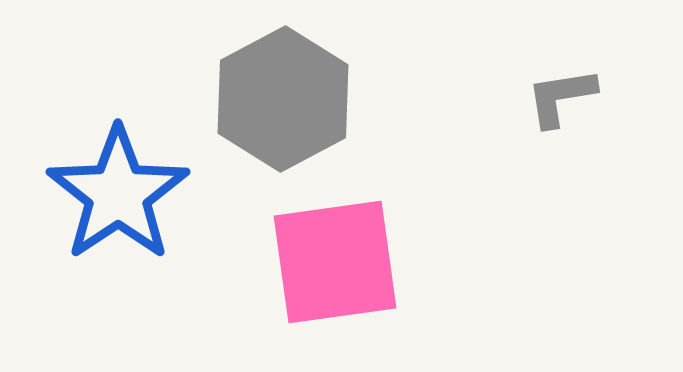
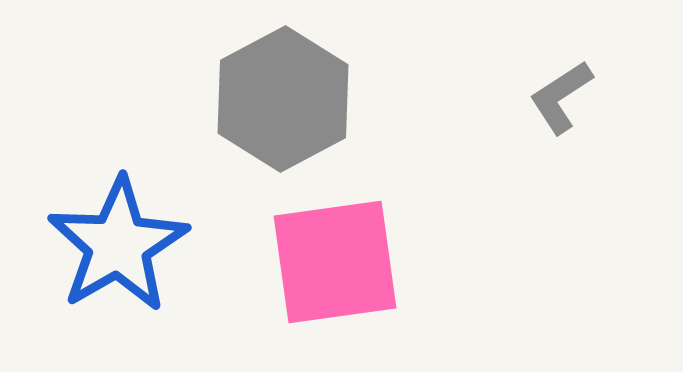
gray L-shape: rotated 24 degrees counterclockwise
blue star: moved 51 px down; rotated 4 degrees clockwise
